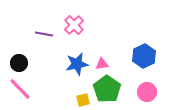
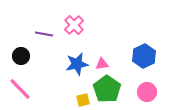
black circle: moved 2 px right, 7 px up
